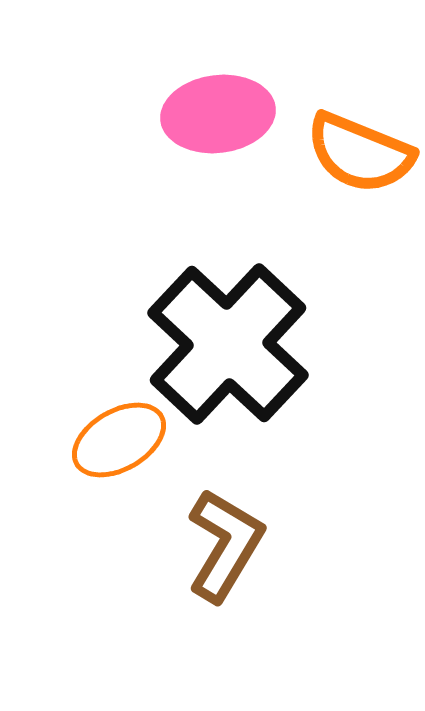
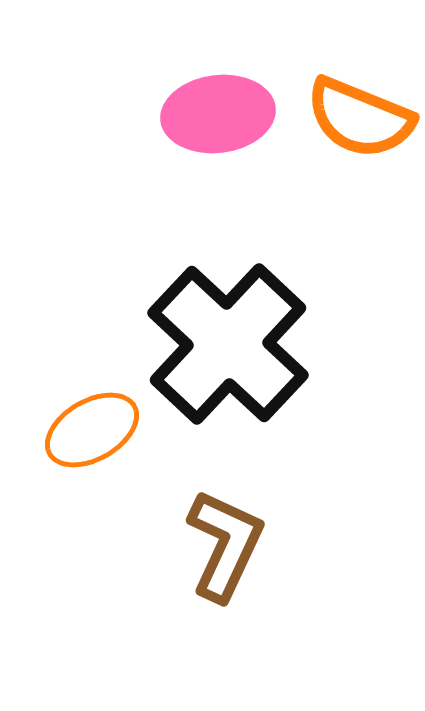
orange semicircle: moved 35 px up
orange ellipse: moved 27 px left, 10 px up
brown L-shape: rotated 6 degrees counterclockwise
